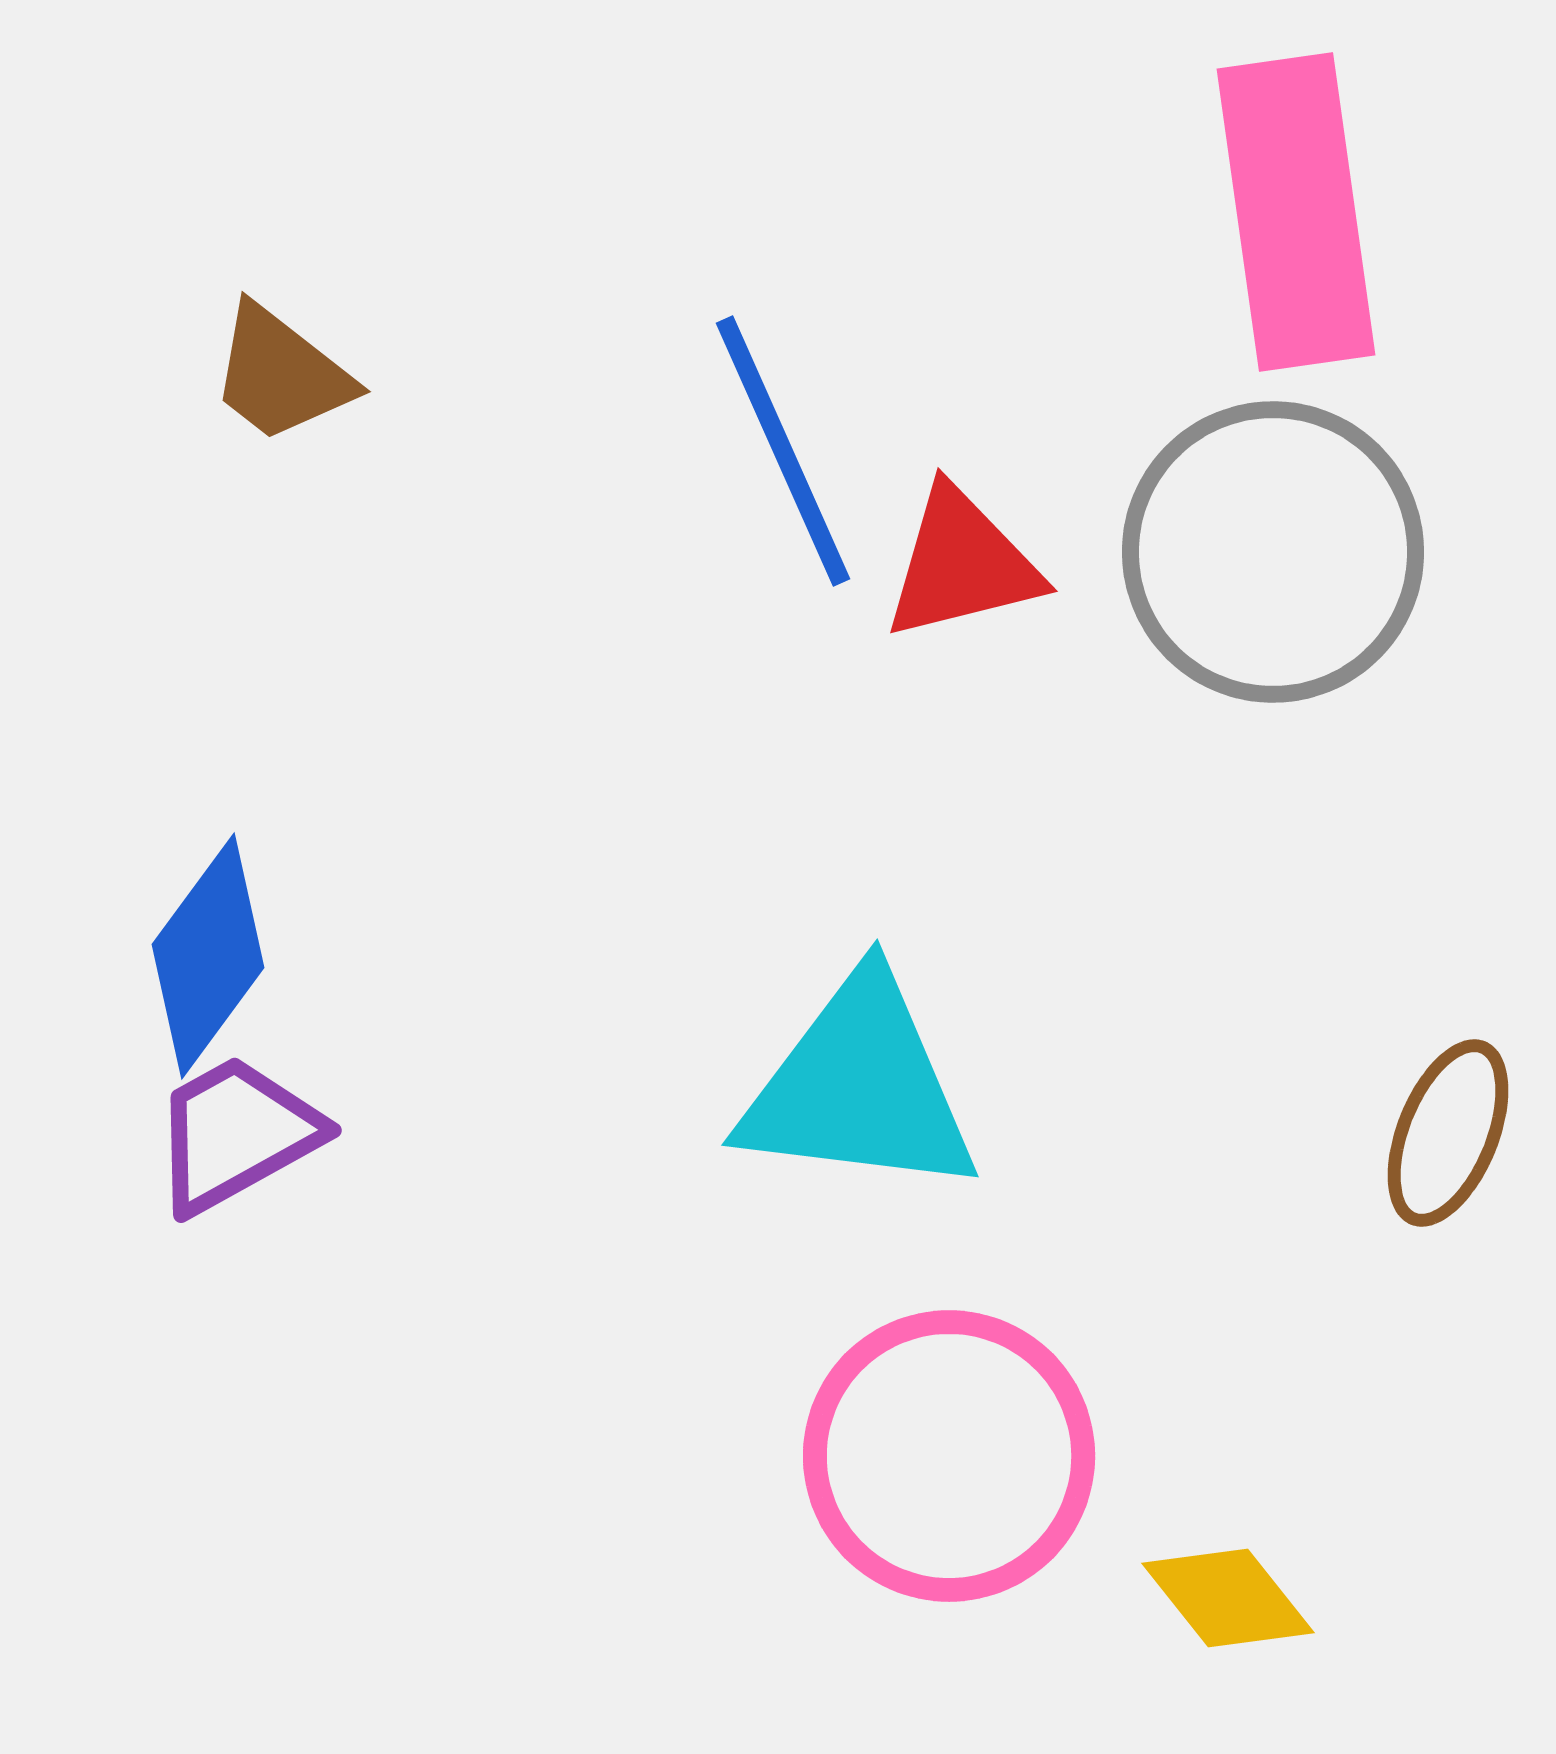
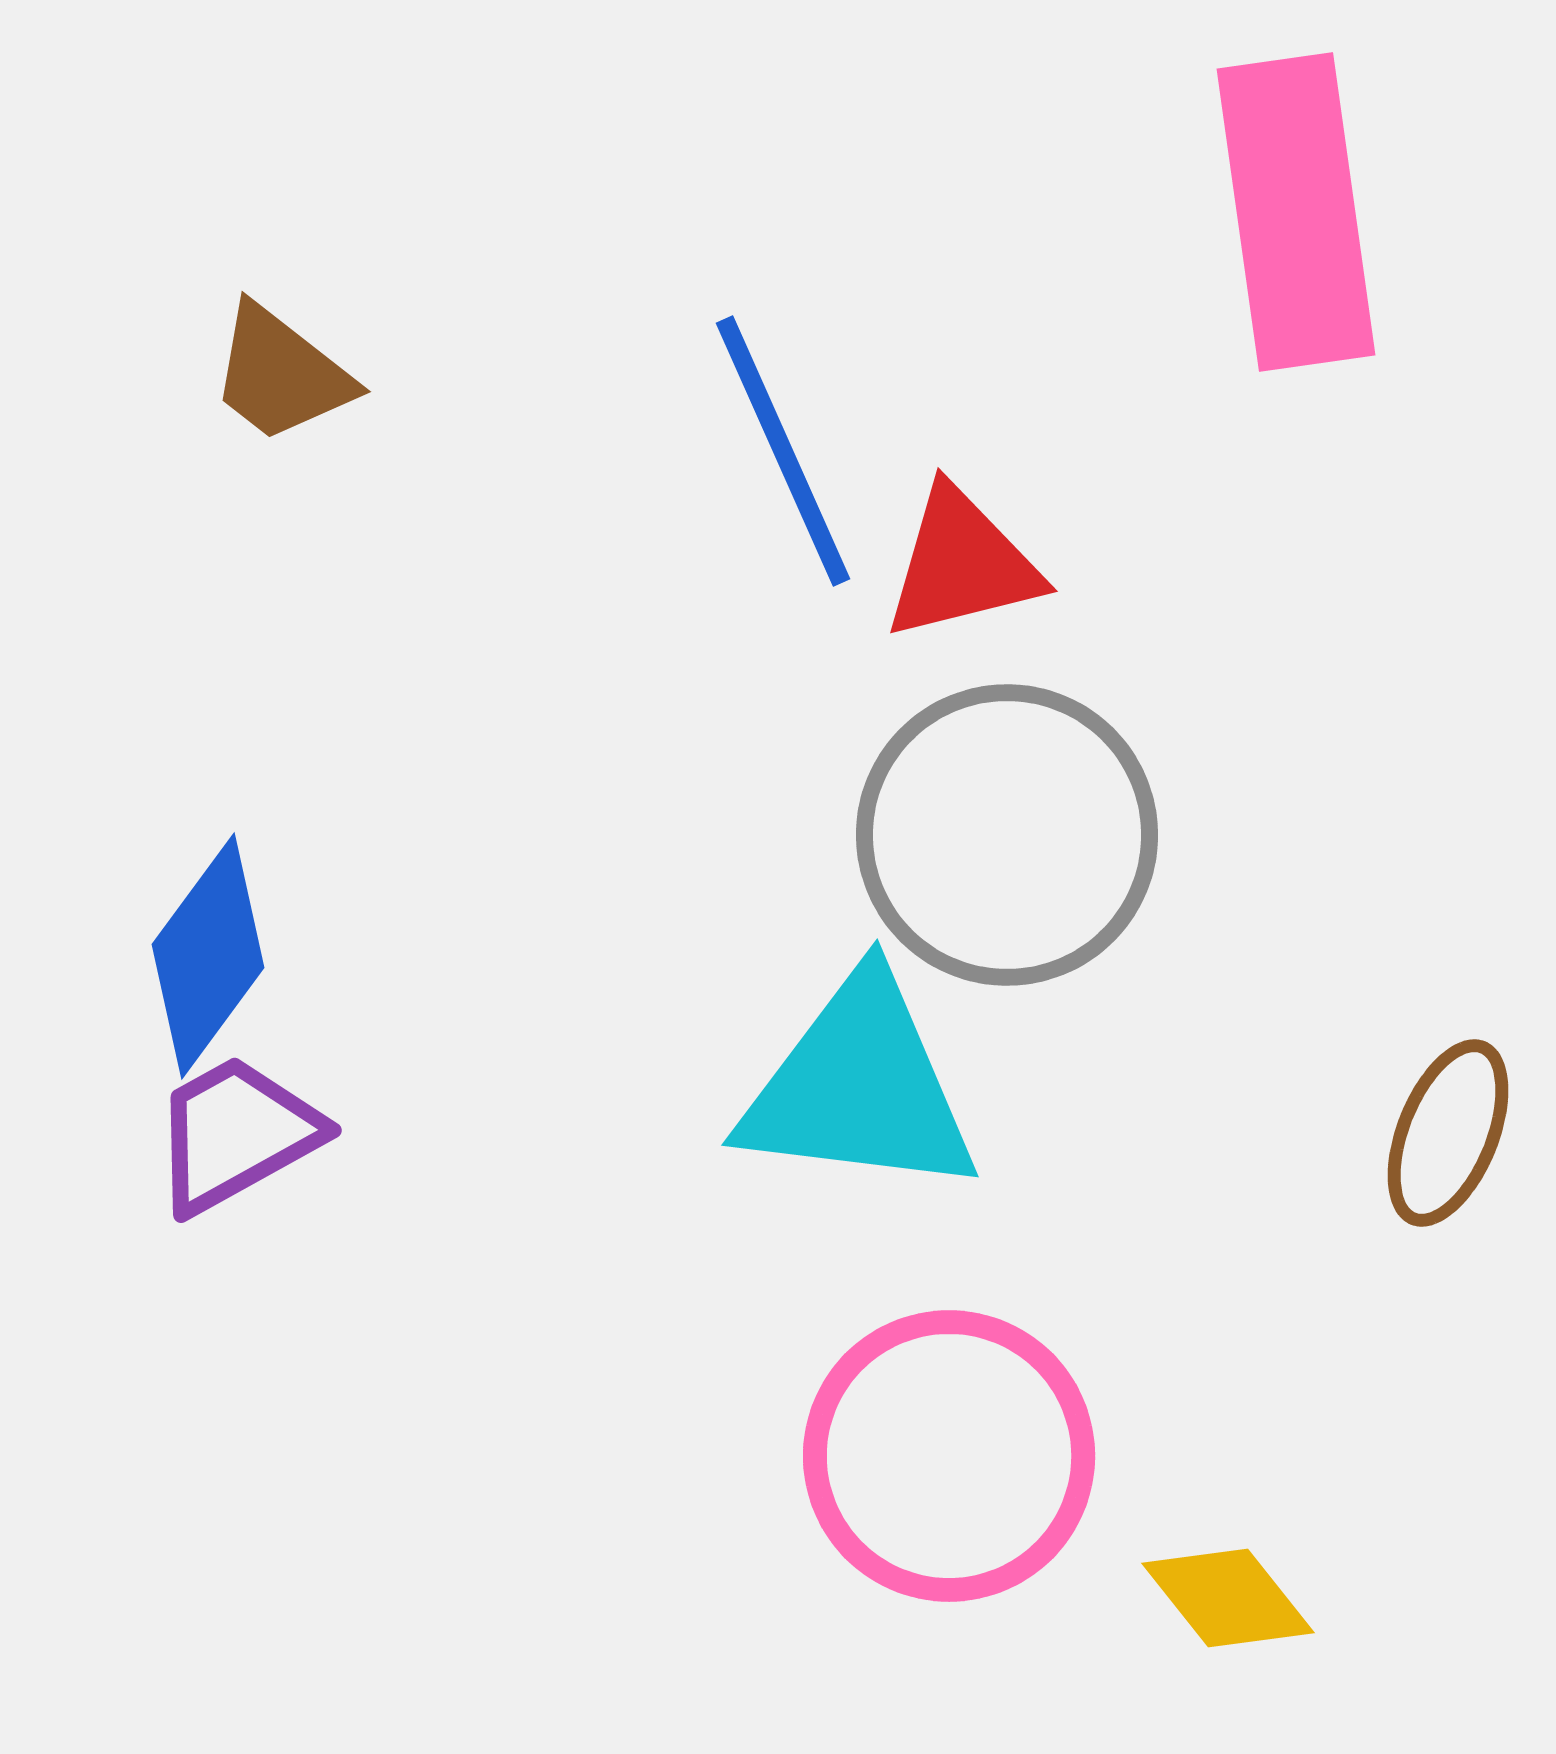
gray circle: moved 266 px left, 283 px down
